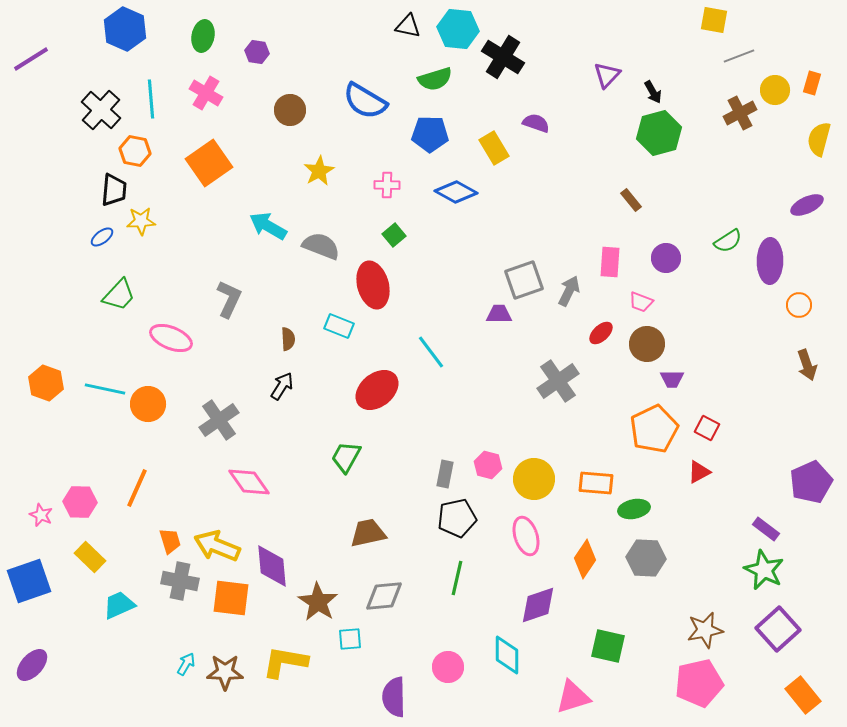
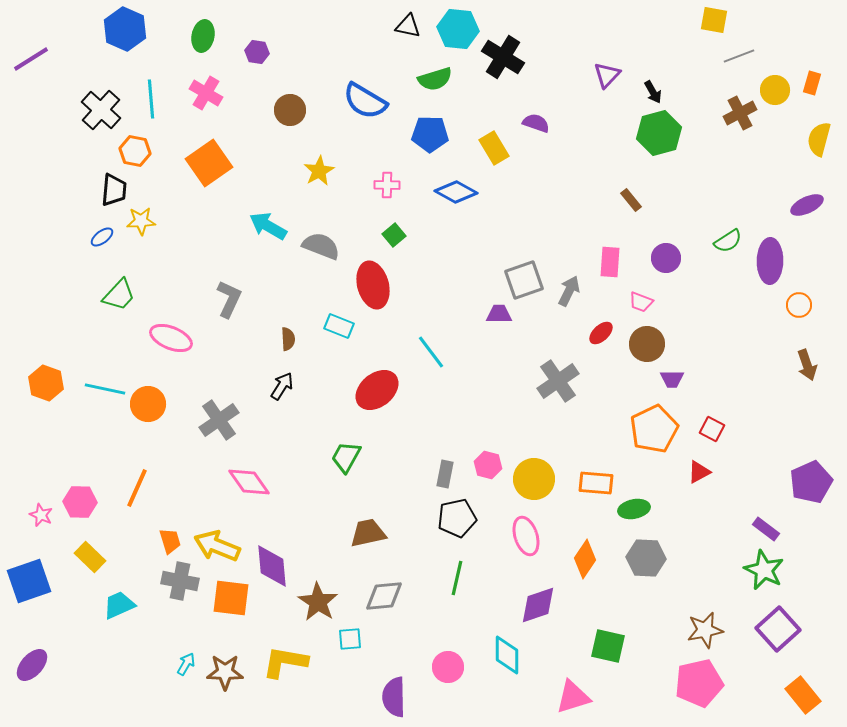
red square at (707, 428): moved 5 px right, 1 px down
